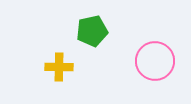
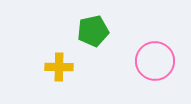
green pentagon: moved 1 px right
